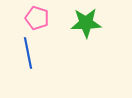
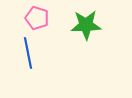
green star: moved 2 px down
